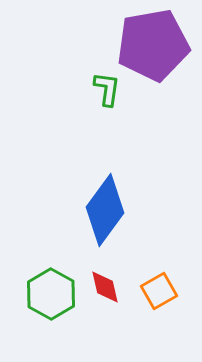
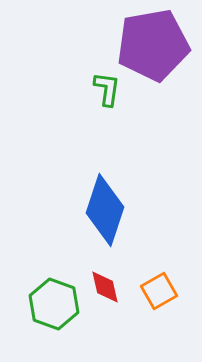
blue diamond: rotated 18 degrees counterclockwise
green hexagon: moved 3 px right, 10 px down; rotated 9 degrees counterclockwise
